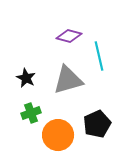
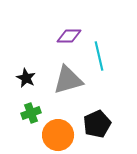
purple diamond: rotated 15 degrees counterclockwise
